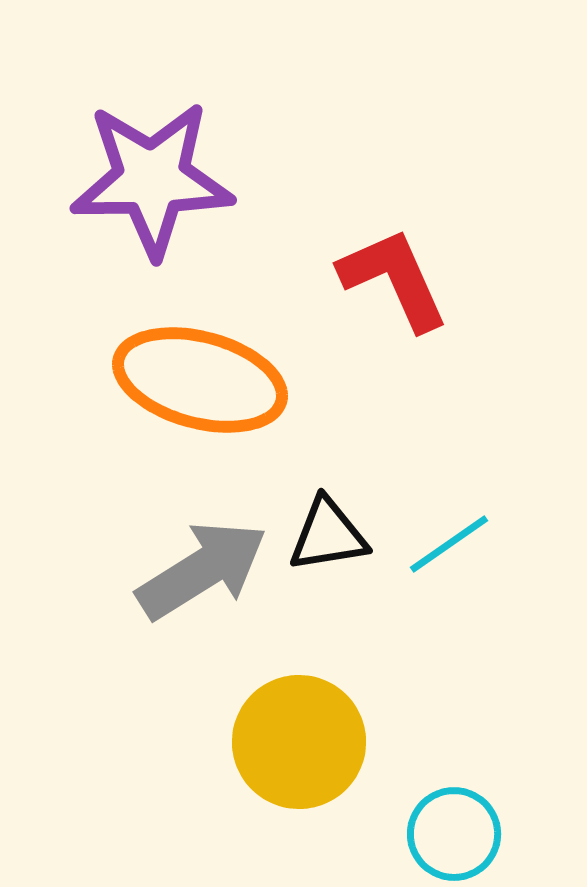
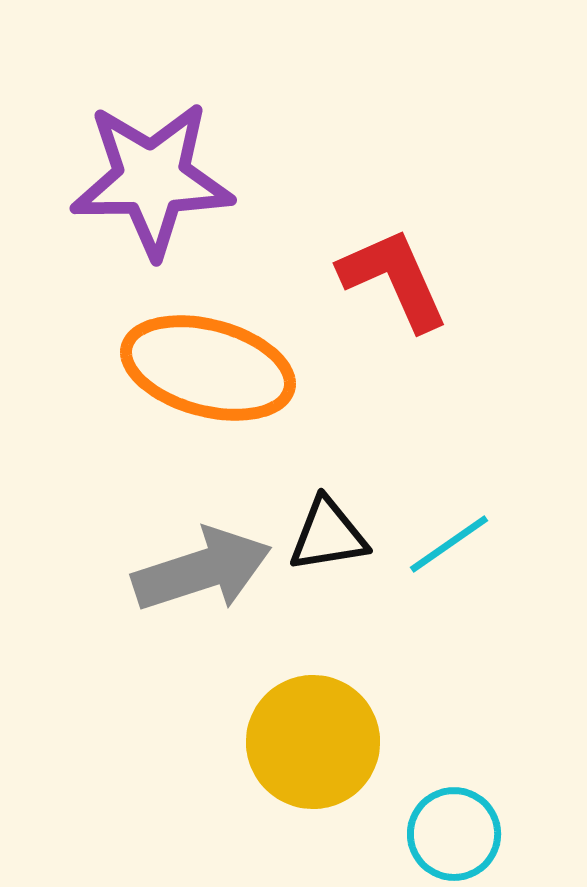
orange ellipse: moved 8 px right, 12 px up
gray arrow: rotated 14 degrees clockwise
yellow circle: moved 14 px right
